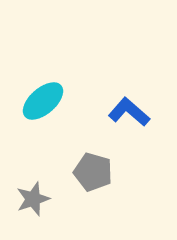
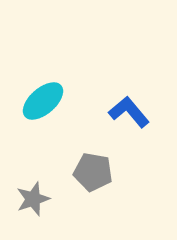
blue L-shape: rotated 9 degrees clockwise
gray pentagon: rotated 6 degrees counterclockwise
